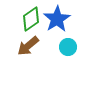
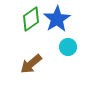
brown arrow: moved 3 px right, 18 px down
